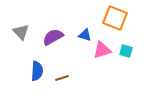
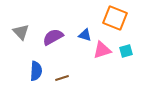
cyan square: rotated 32 degrees counterclockwise
blue semicircle: moved 1 px left
